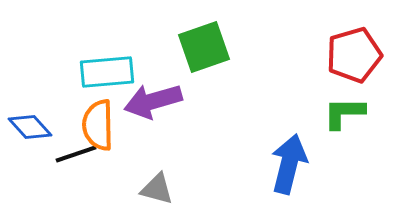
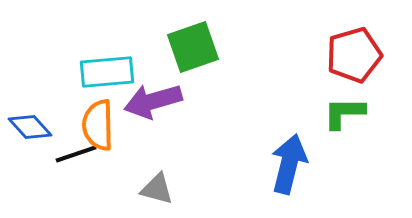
green square: moved 11 px left
